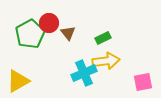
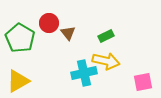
green pentagon: moved 10 px left, 4 px down; rotated 12 degrees counterclockwise
green rectangle: moved 3 px right, 2 px up
yellow arrow: rotated 20 degrees clockwise
cyan cross: rotated 10 degrees clockwise
